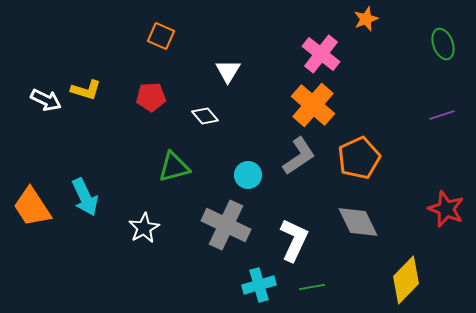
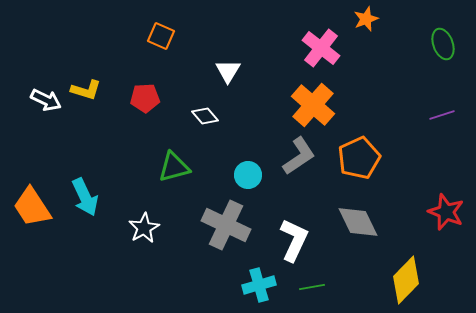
pink cross: moved 6 px up
red pentagon: moved 6 px left, 1 px down
red star: moved 3 px down
